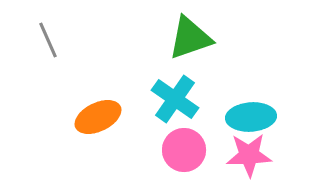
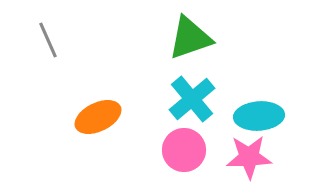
cyan cross: moved 17 px right; rotated 15 degrees clockwise
cyan ellipse: moved 8 px right, 1 px up
pink star: moved 2 px down
